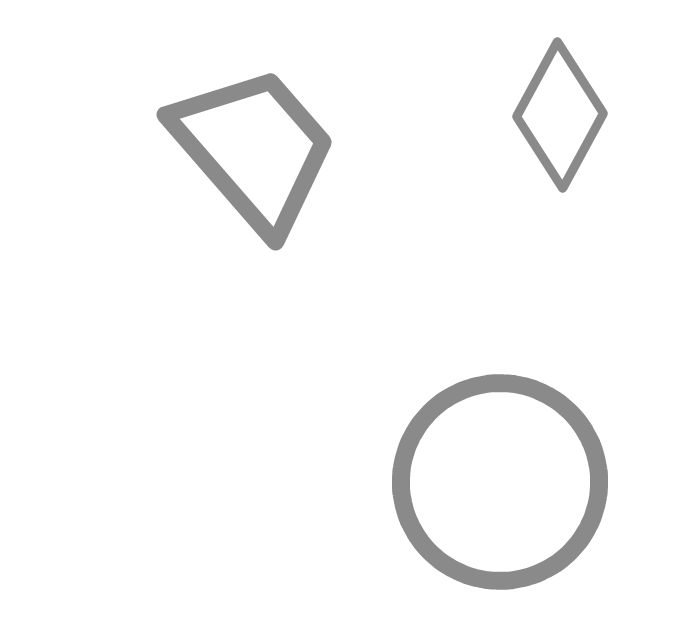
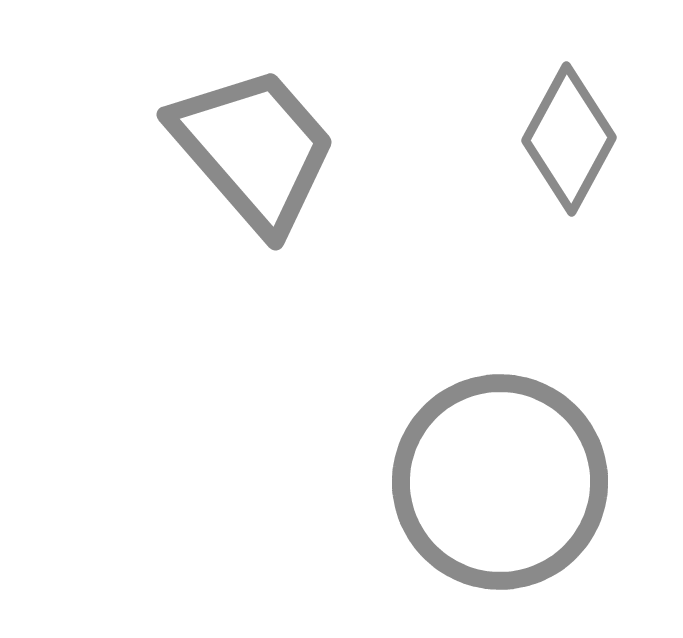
gray diamond: moved 9 px right, 24 px down
